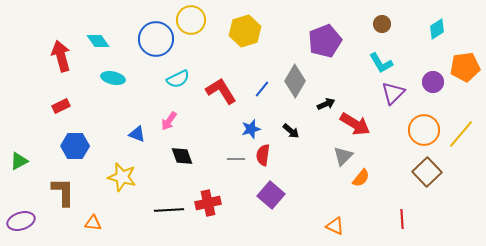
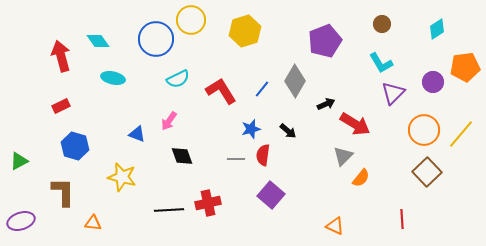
black arrow at (291, 131): moved 3 px left
blue hexagon at (75, 146): rotated 16 degrees clockwise
